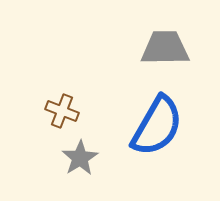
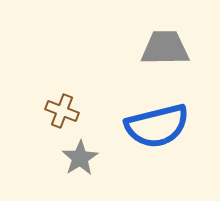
blue semicircle: rotated 46 degrees clockwise
